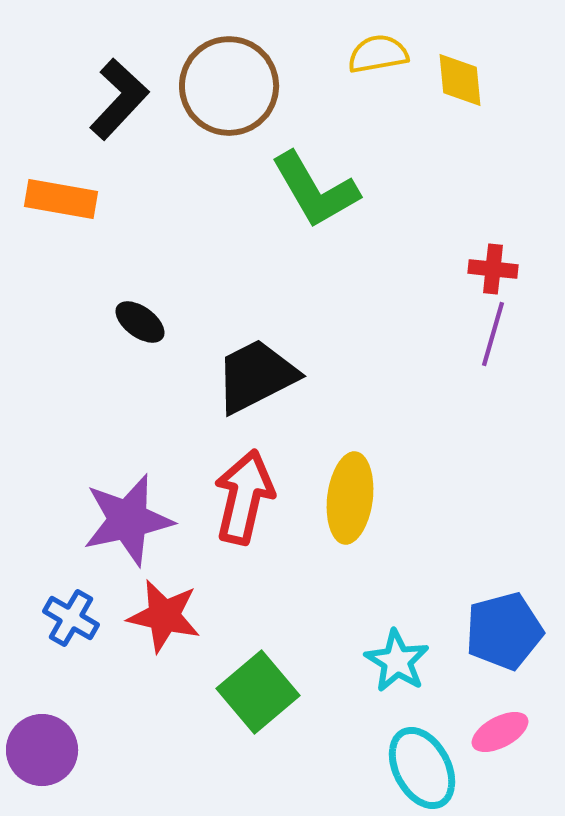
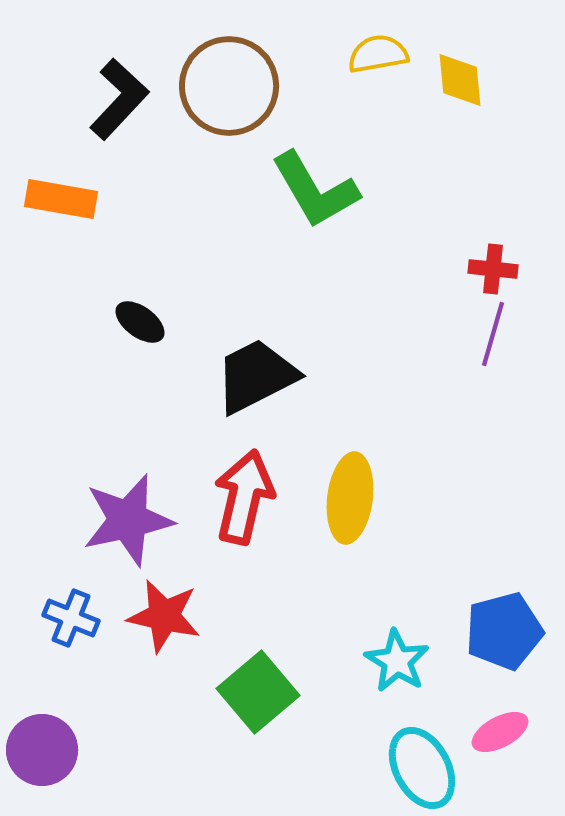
blue cross: rotated 8 degrees counterclockwise
